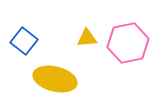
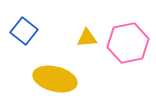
blue square: moved 10 px up
